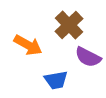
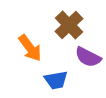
orange arrow: moved 2 px right, 3 px down; rotated 24 degrees clockwise
